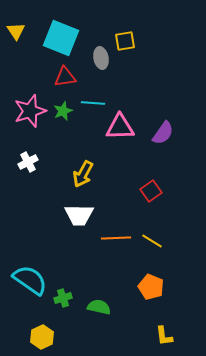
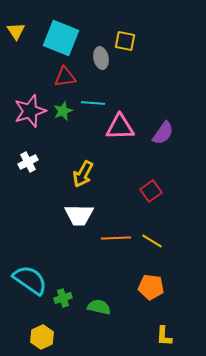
yellow square: rotated 20 degrees clockwise
orange pentagon: rotated 15 degrees counterclockwise
yellow L-shape: rotated 10 degrees clockwise
